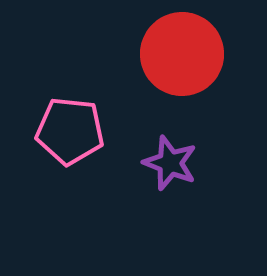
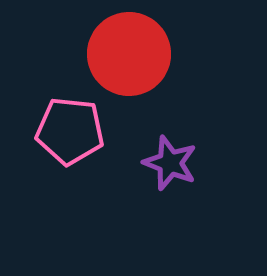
red circle: moved 53 px left
